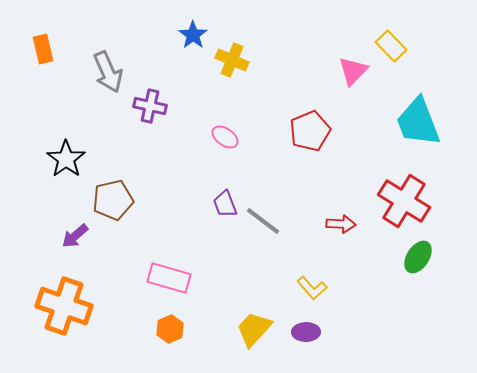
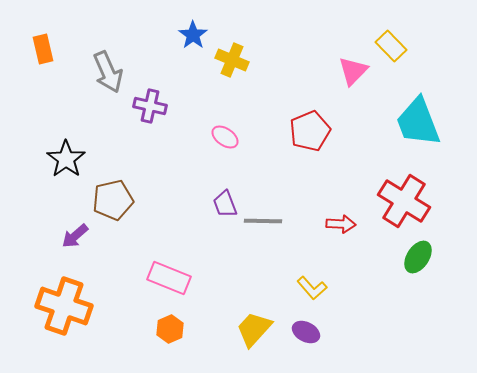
gray line: rotated 36 degrees counterclockwise
pink rectangle: rotated 6 degrees clockwise
purple ellipse: rotated 28 degrees clockwise
